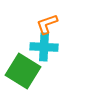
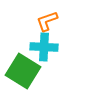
orange L-shape: moved 3 px up
